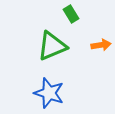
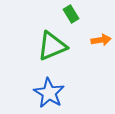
orange arrow: moved 5 px up
blue star: rotated 12 degrees clockwise
